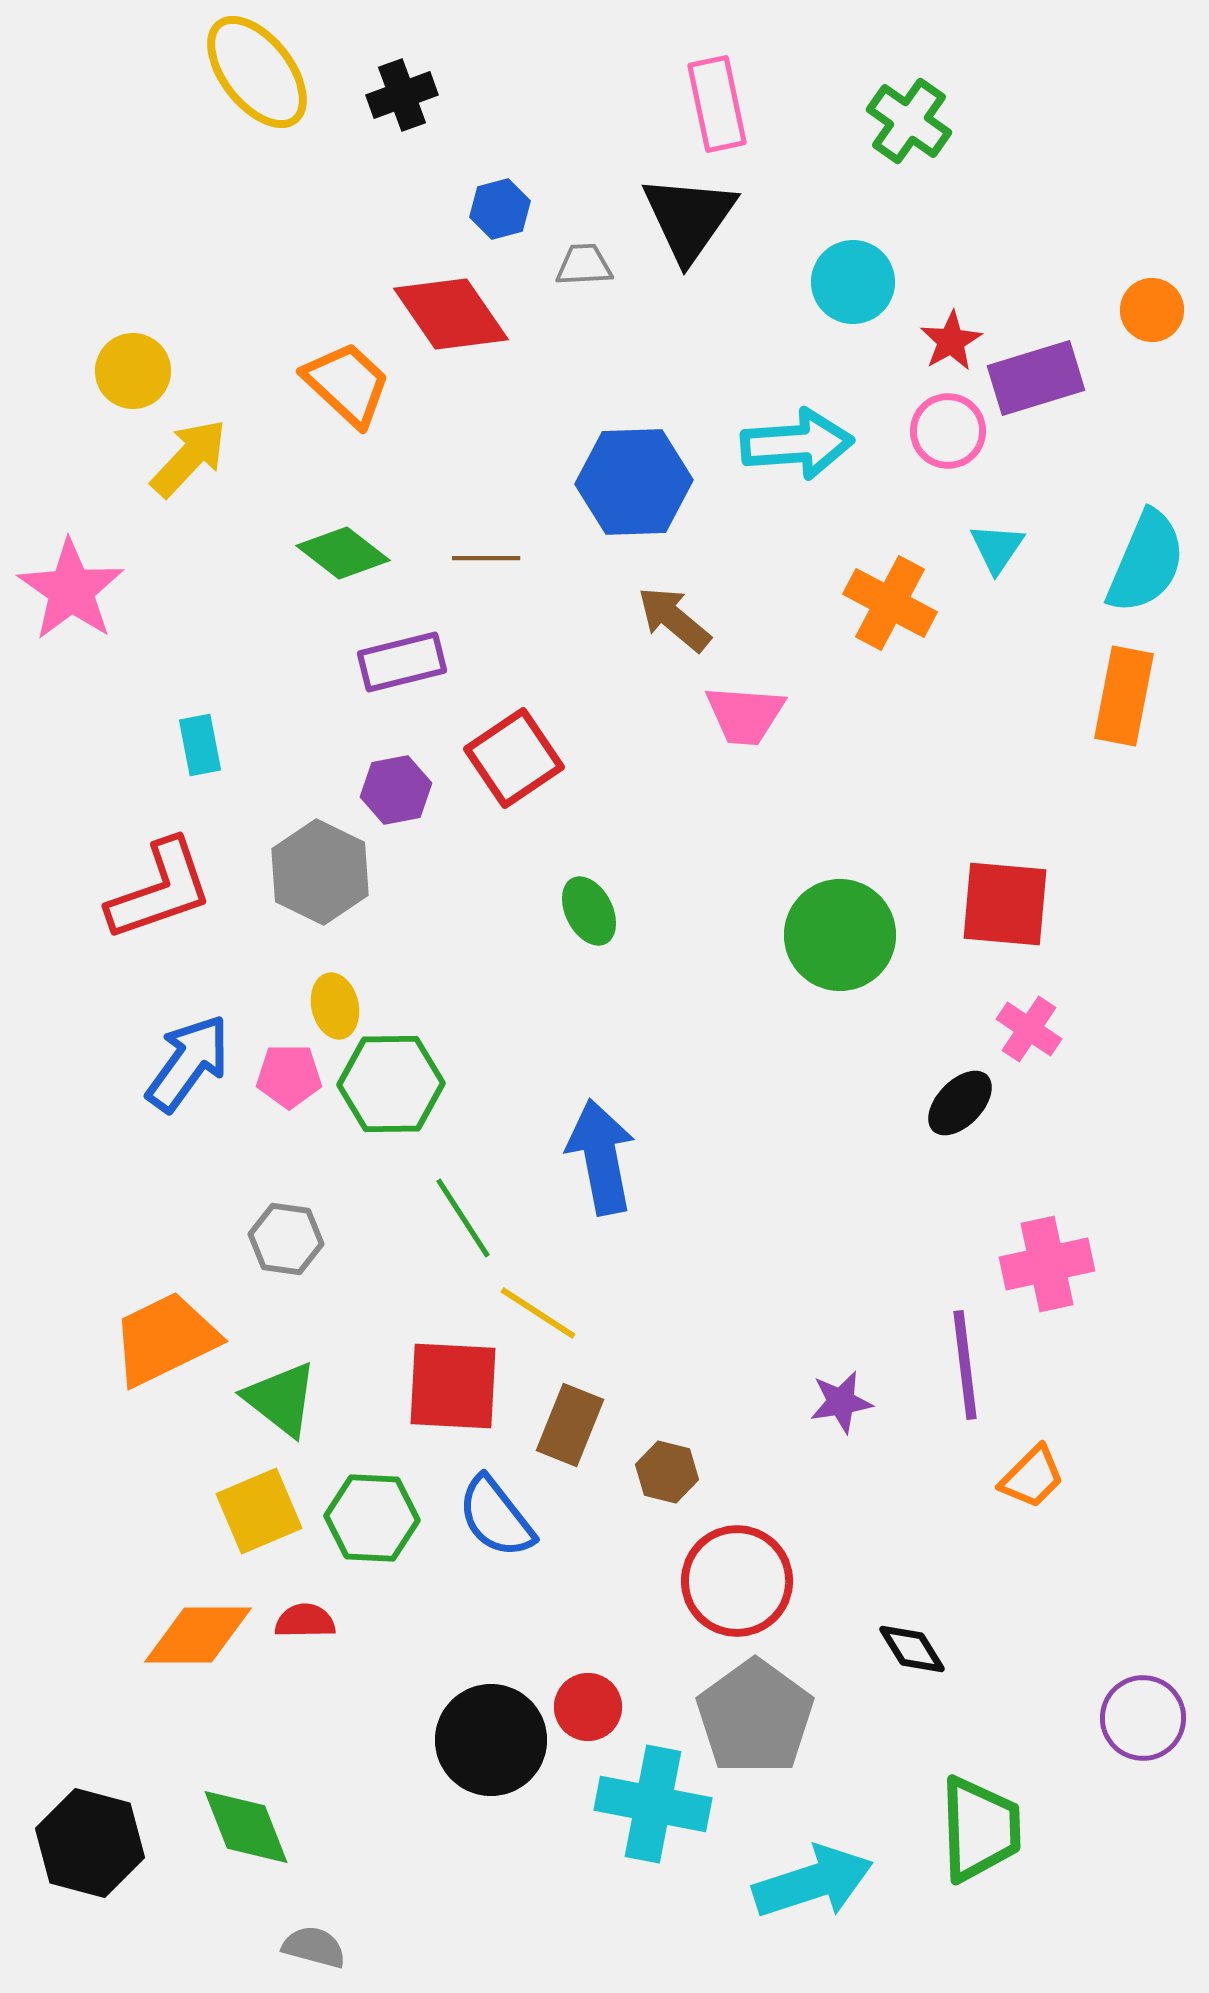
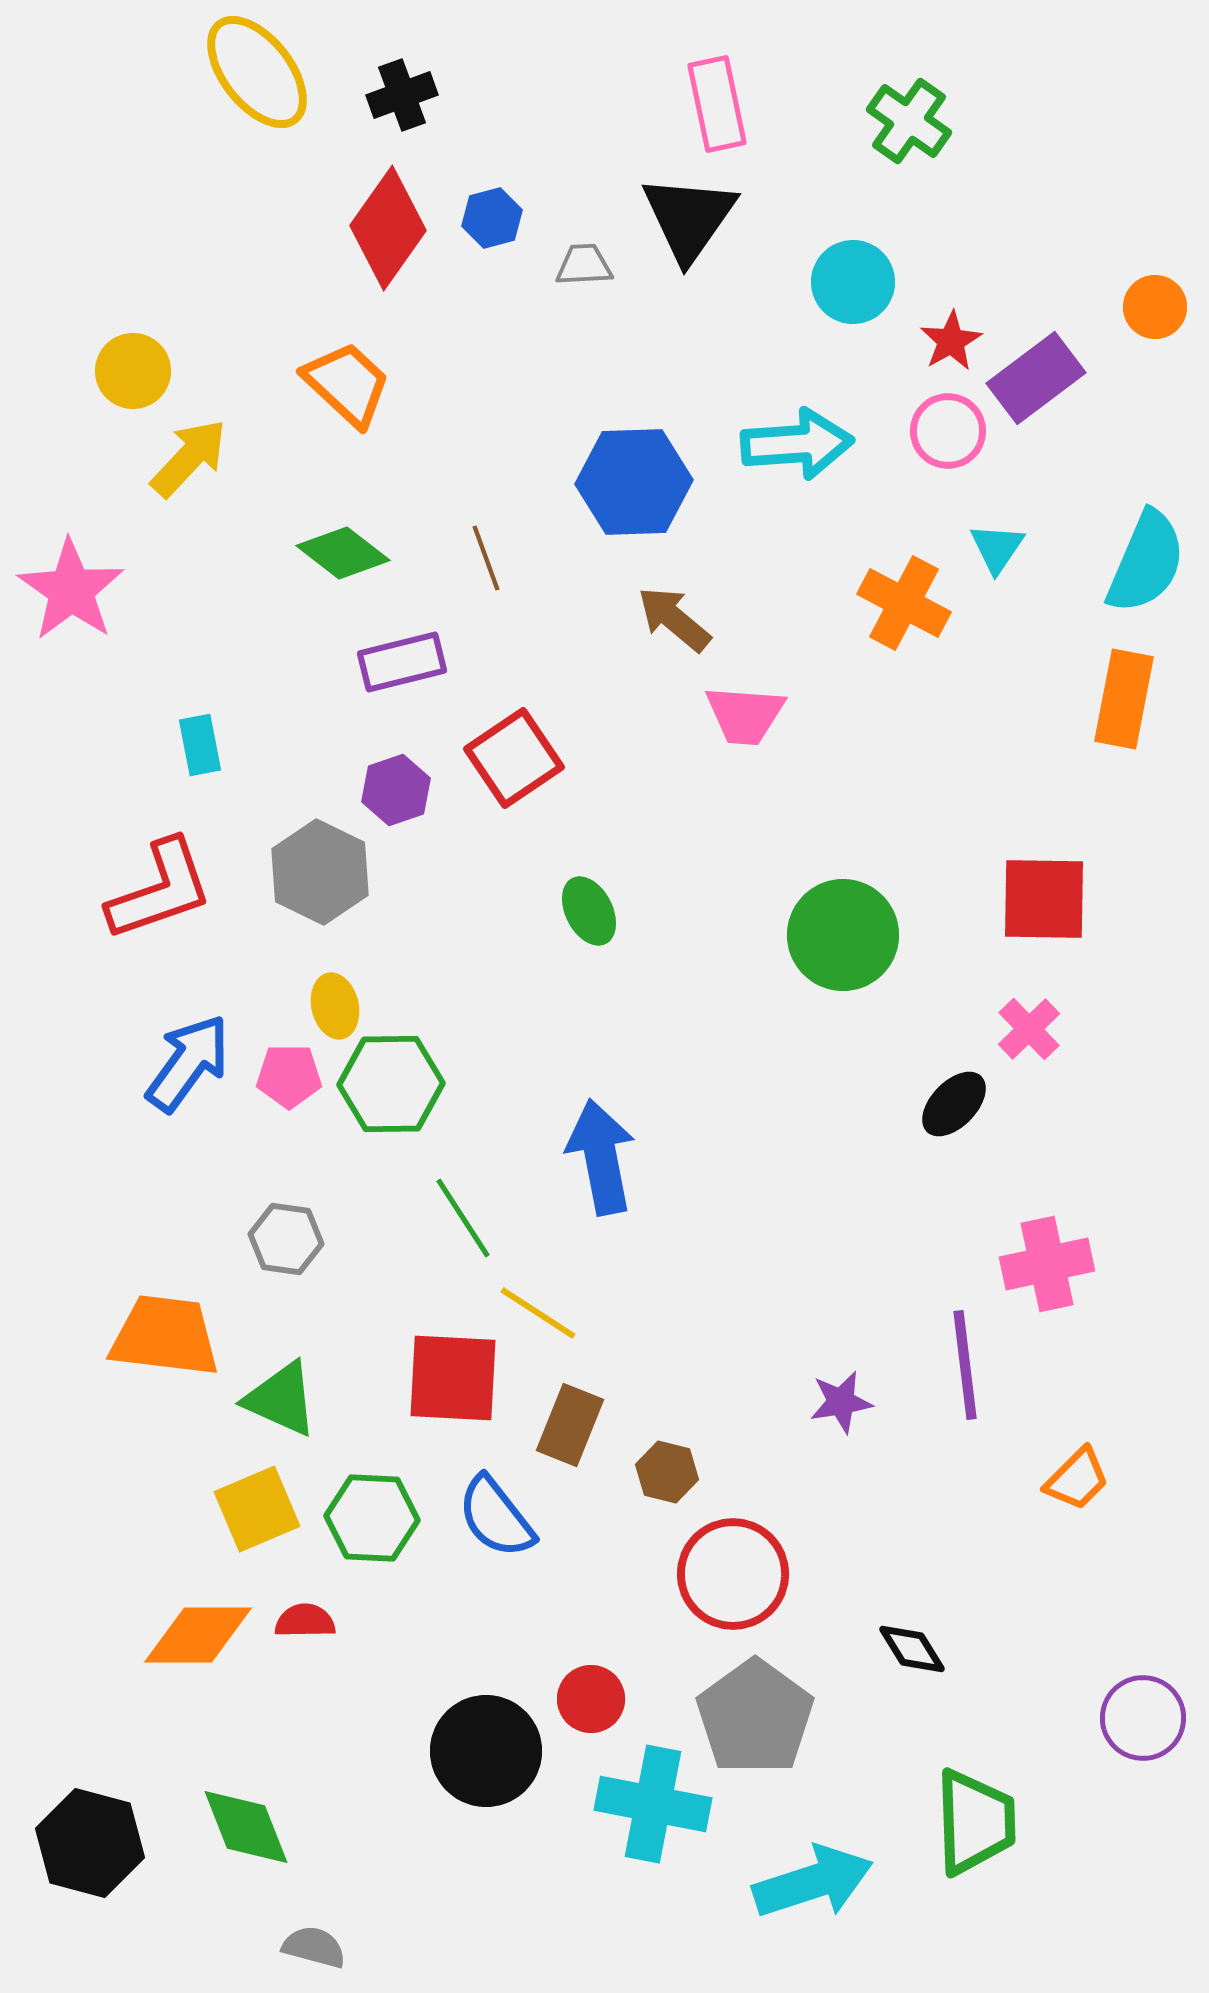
blue hexagon at (500, 209): moved 8 px left, 9 px down
orange circle at (1152, 310): moved 3 px right, 3 px up
red diamond at (451, 314): moved 63 px left, 86 px up; rotated 70 degrees clockwise
purple rectangle at (1036, 378): rotated 20 degrees counterclockwise
brown line at (486, 558): rotated 70 degrees clockwise
orange cross at (890, 603): moved 14 px right
orange rectangle at (1124, 696): moved 3 px down
purple hexagon at (396, 790): rotated 8 degrees counterclockwise
red square at (1005, 904): moved 39 px right, 5 px up; rotated 4 degrees counterclockwise
green circle at (840, 935): moved 3 px right
pink cross at (1029, 1029): rotated 12 degrees clockwise
black ellipse at (960, 1103): moved 6 px left, 1 px down
orange trapezoid at (165, 1339): moved 3 px up; rotated 33 degrees clockwise
red square at (453, 1386): moved 8 px up
green triangle at (281, 1399): rotated 14 degrees counterclockwise
orange trapezoid at (1032, 1477): moved 45 px right, 2 px down
yellow square at (259, 1511): moved 2 px left, 2 px up
red circle at (737, 1581): moved 4 px left, 7 px up
red circle at (588, 1707): moved 3 px right, 8 px up
black circle at (491, 1740): moved 5 px left, 11 px down
green trapezoid at (980, 1829): moved 5 px left, 7 px up
